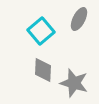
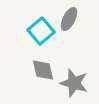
gray ellipse: moved 10 px left
gray diamond: rotated 15 degrees counterclockwise
